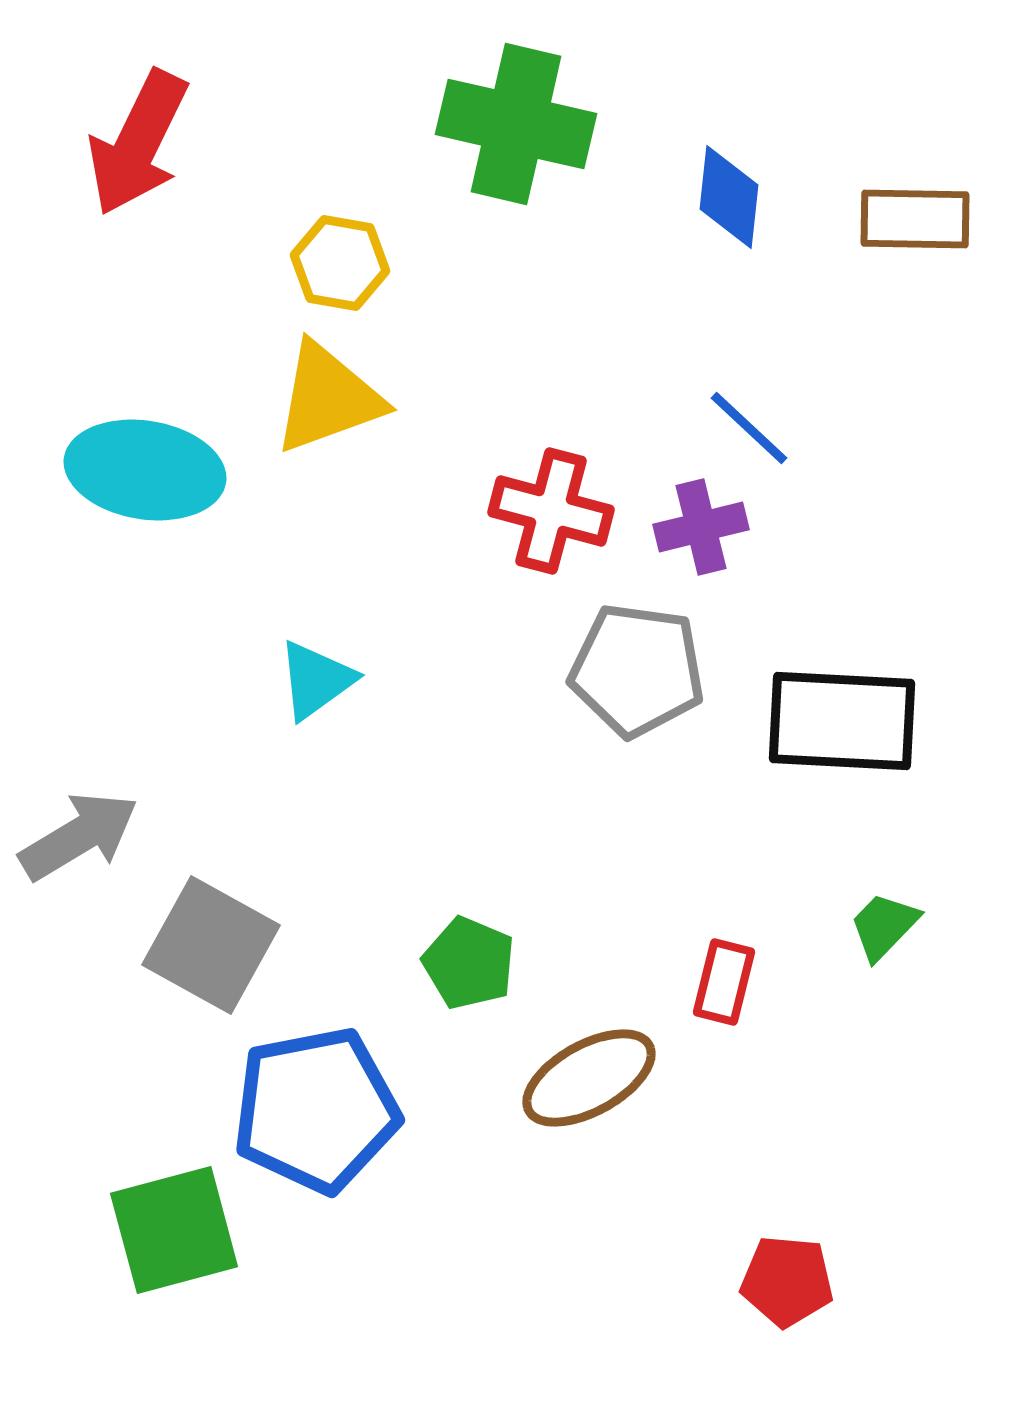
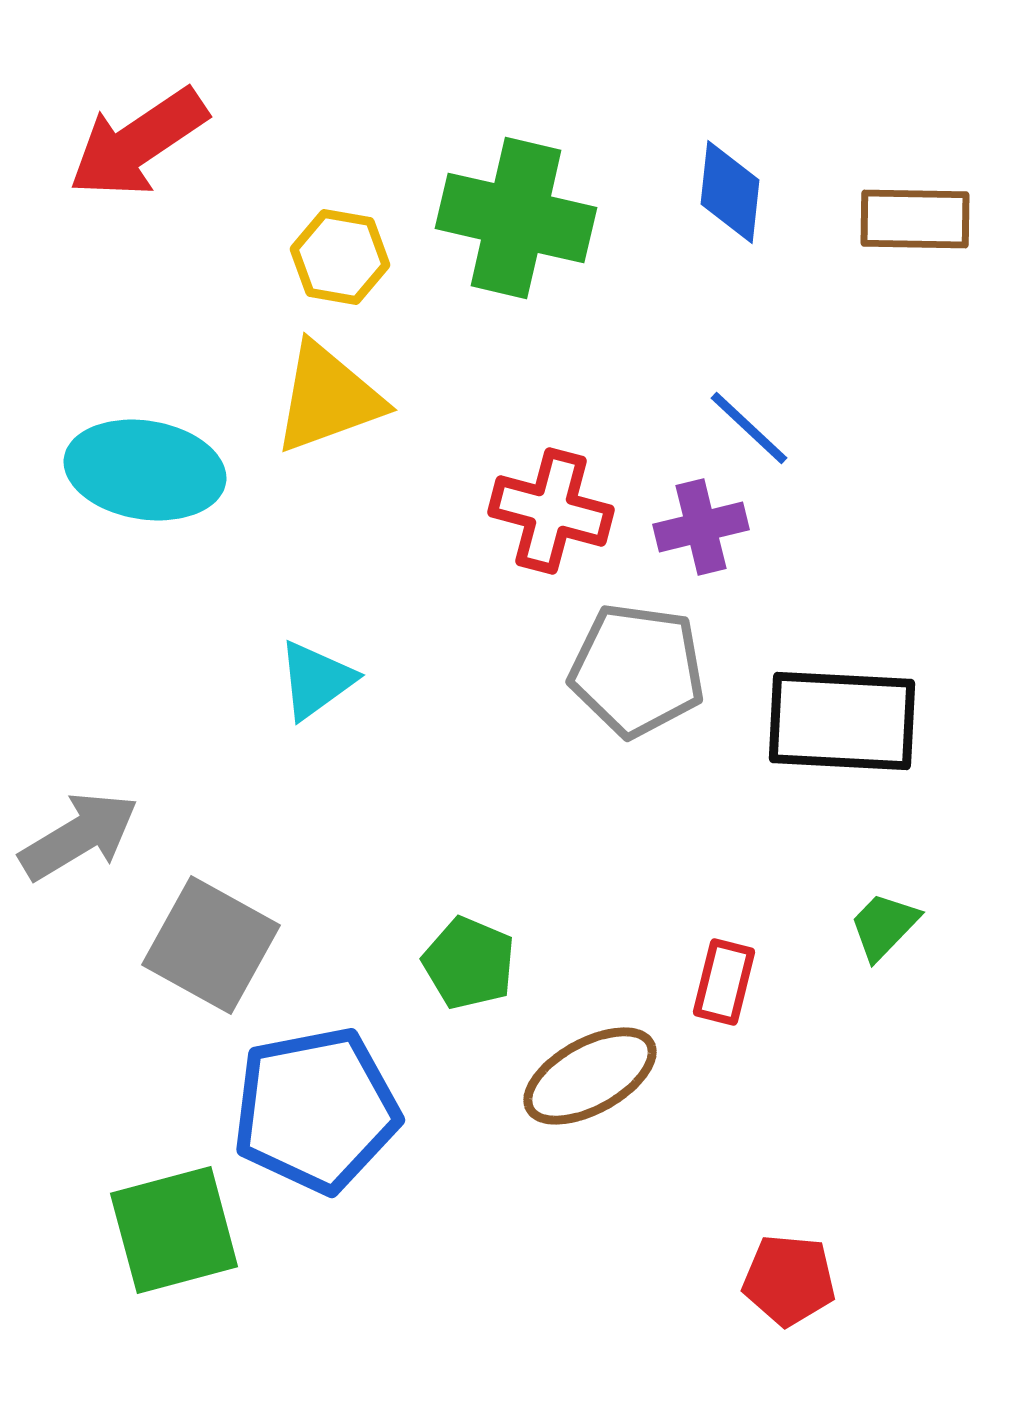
green cross: moved 94 px down
red arrow: rotated 30 degrees clockwise
blue diamond: moved 1 px right, 5 px up
yellow hexagon: moved 6 px up
brown ellipse: moved 1 px right, 2 px up
red pentagon: moved 2 px right, 1 px up
